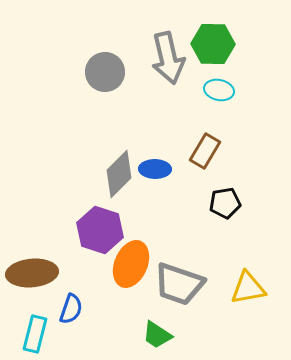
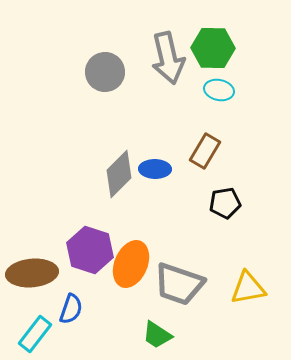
green hexagon: moved 4 px down
purple hexagon: moved 10 px left, 20 px down
cyan rectangle: rotated 24 degrees clockwise
